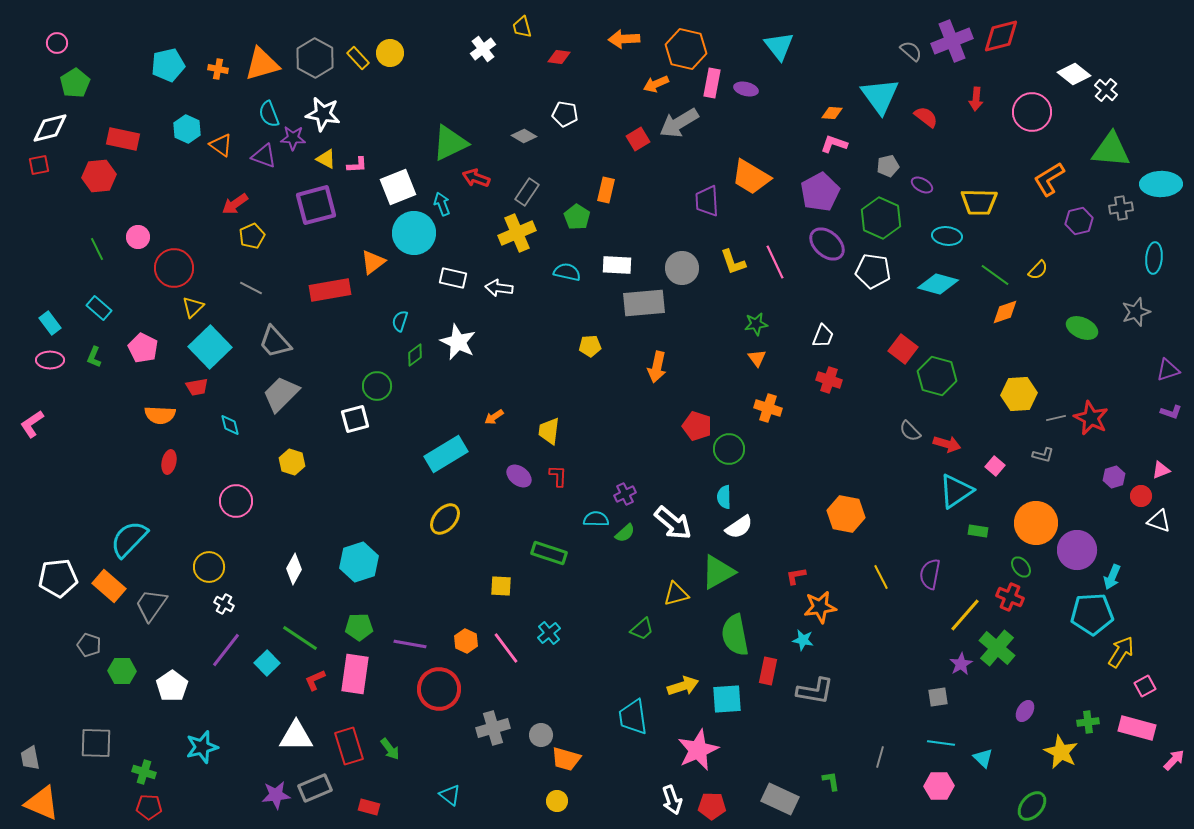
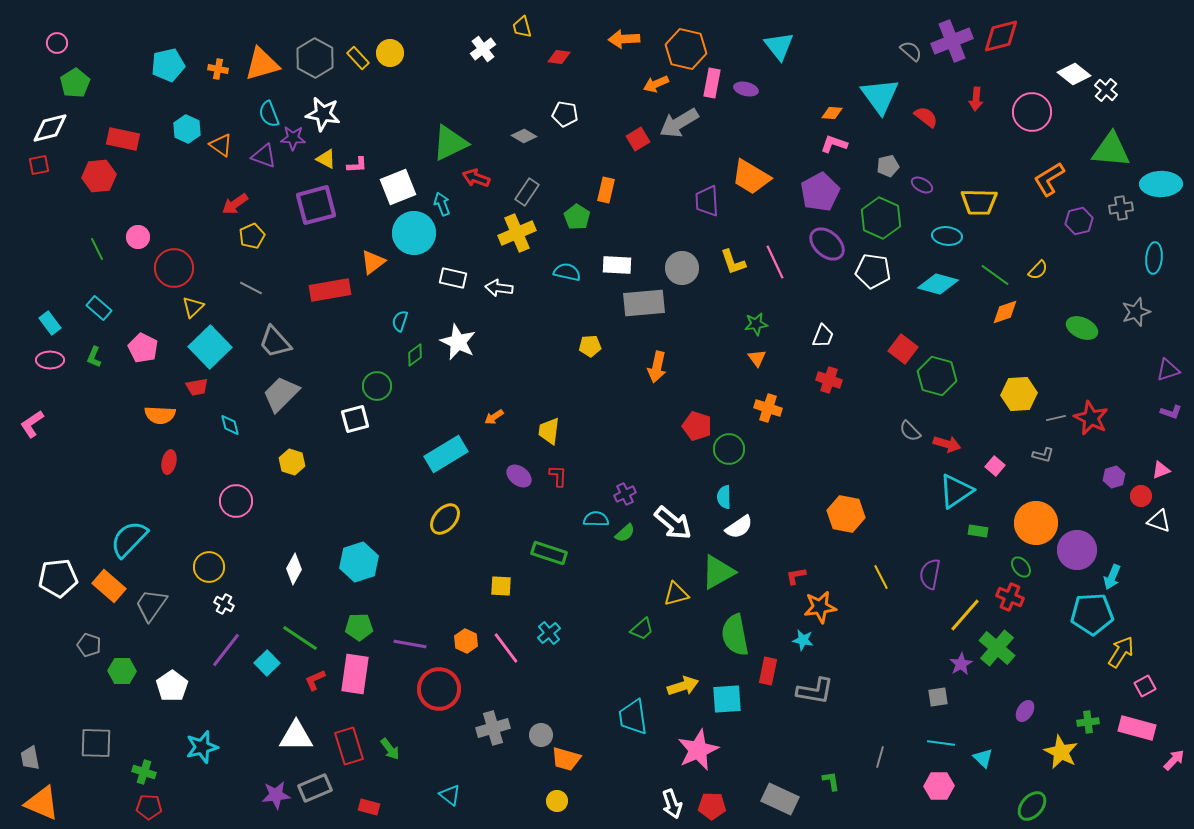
white arrow at (672, 800): moved 4 px down
